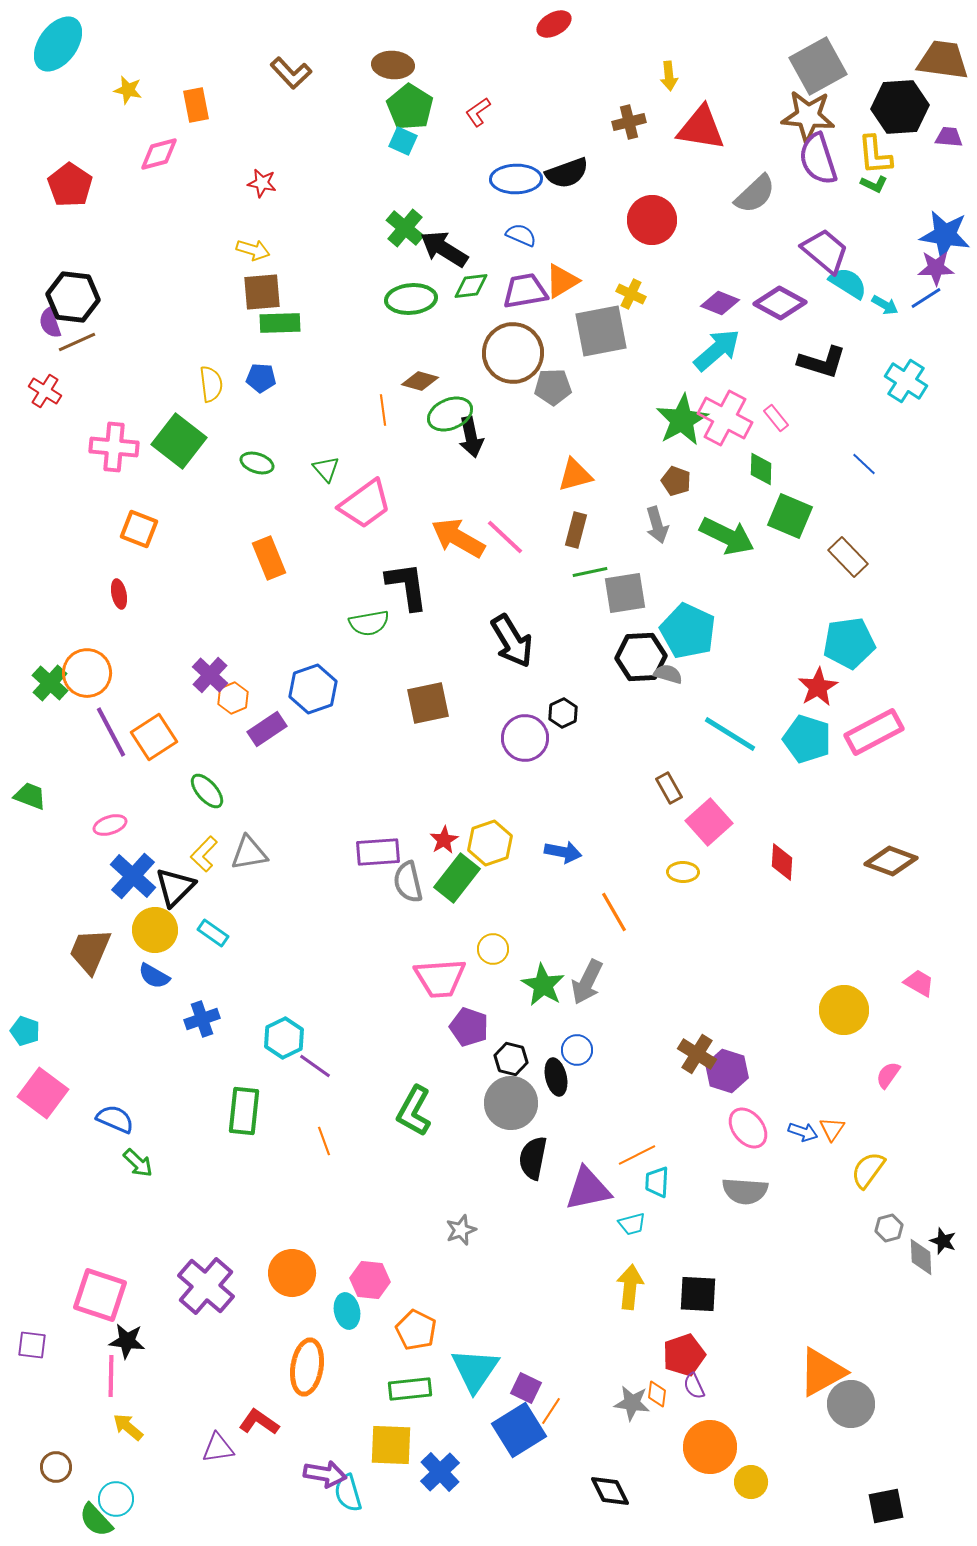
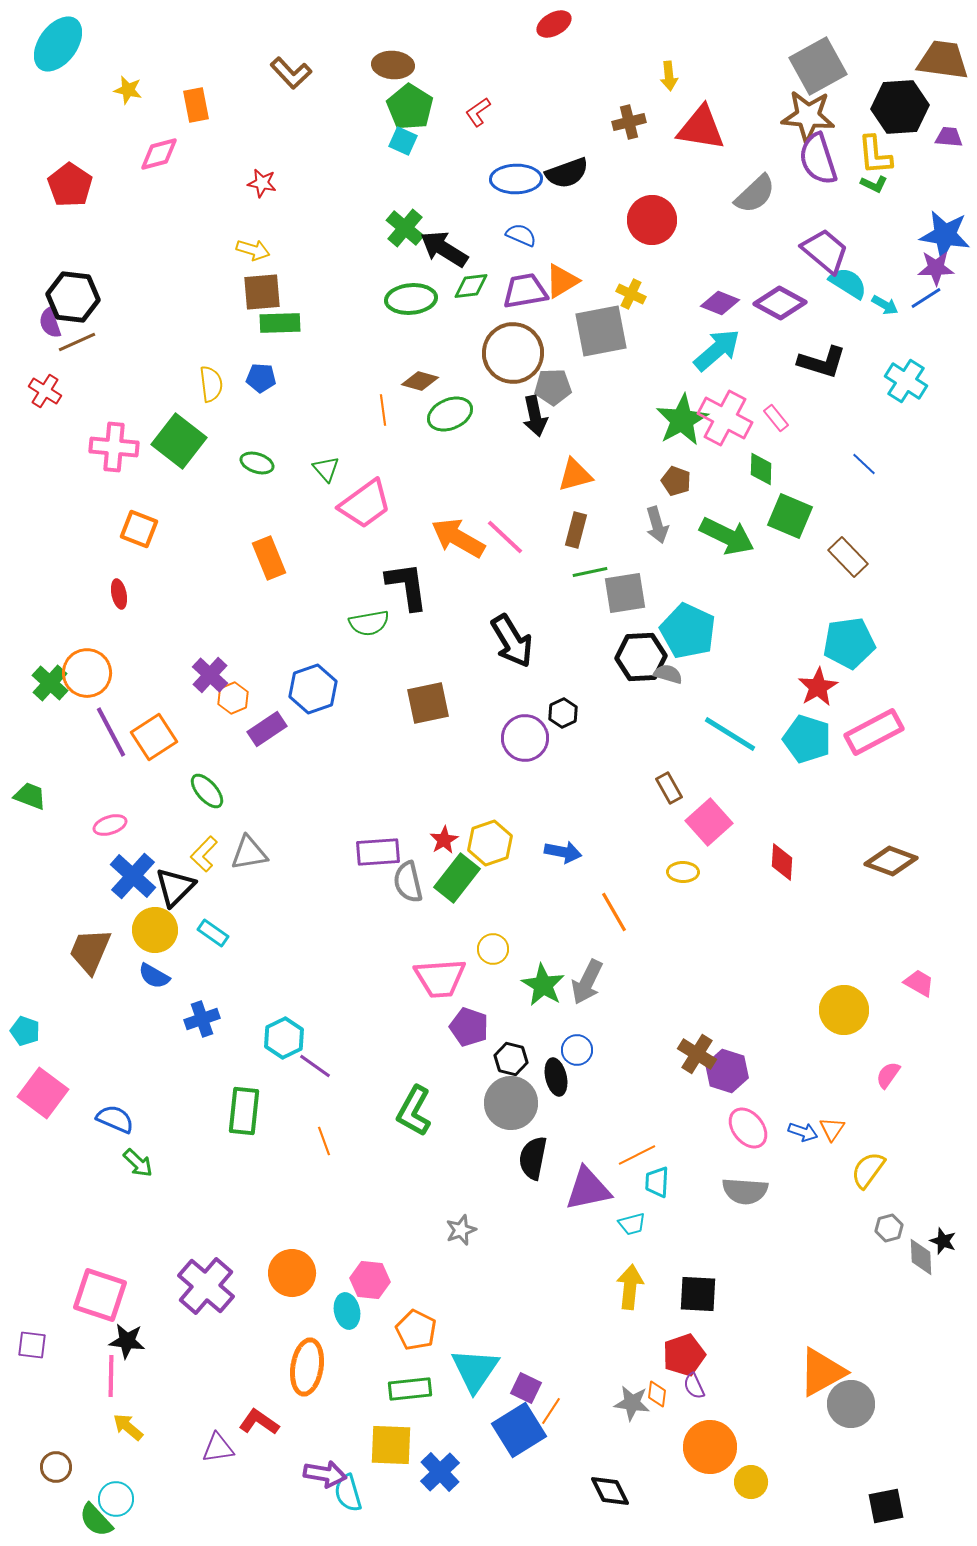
black arrow at (471, 437): moved 64 px right, 21 px up
